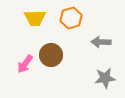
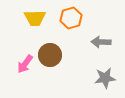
brown circle: moved 1 px left
